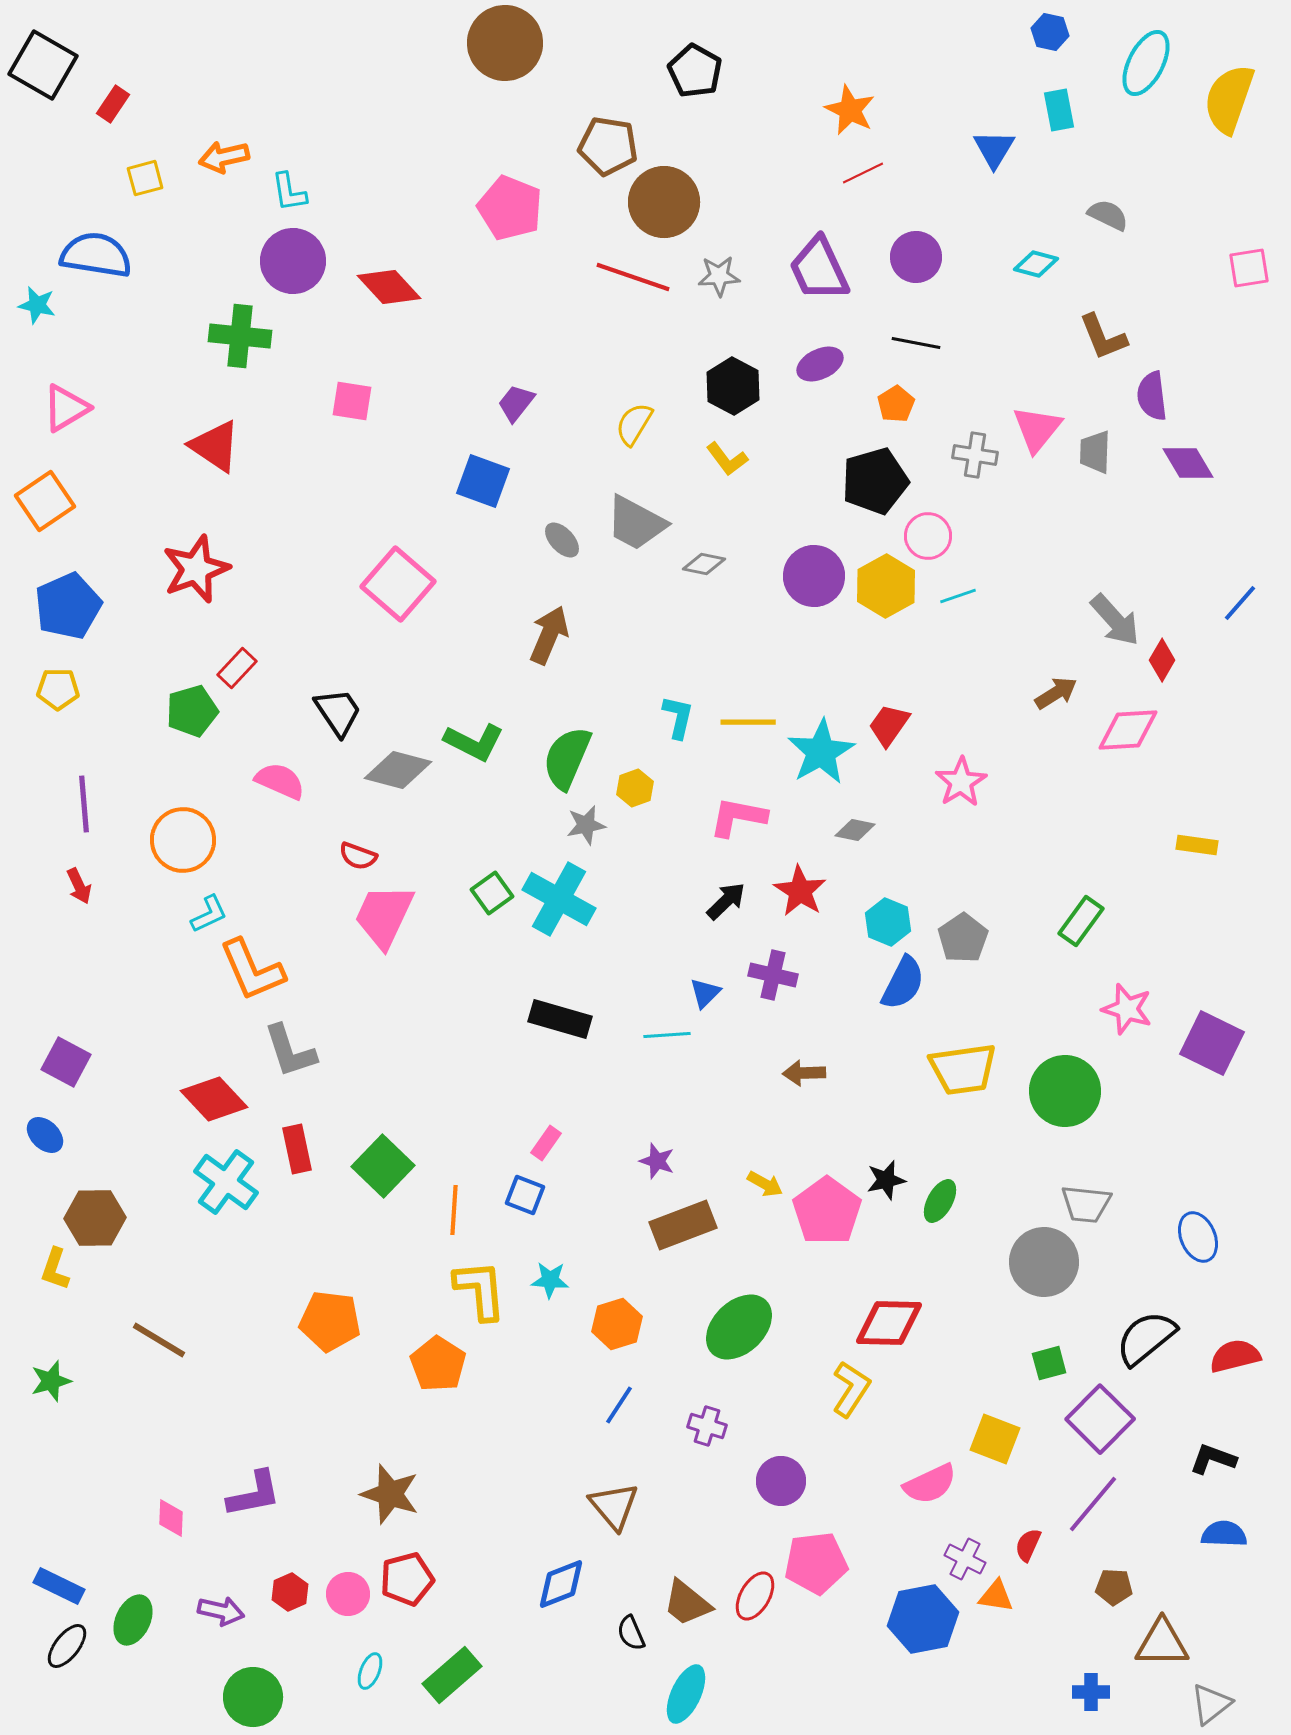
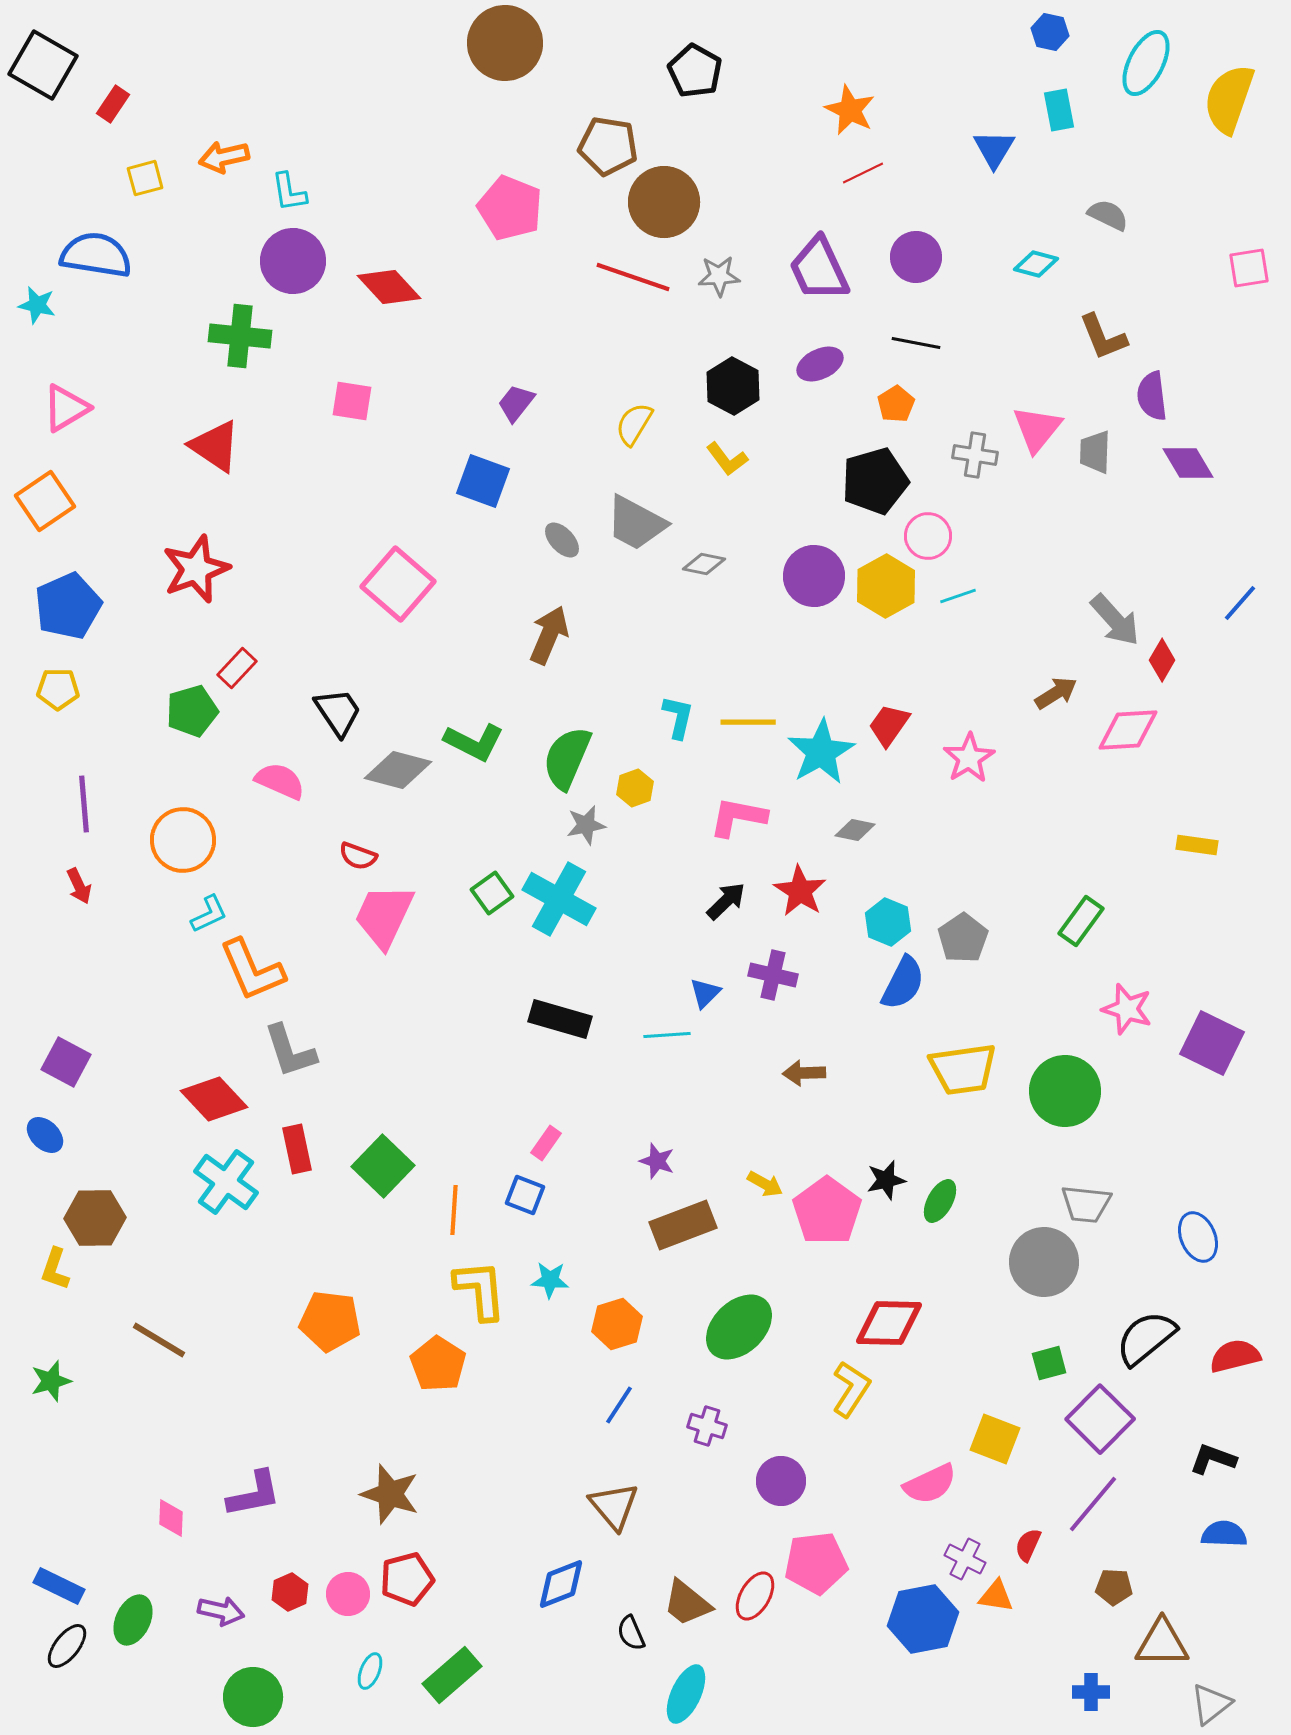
pink star at (961, 782): moved 8 px right, 24 px up
